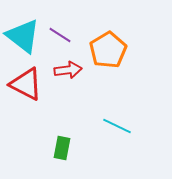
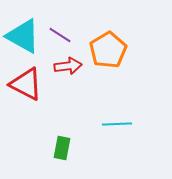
cyan triangle: rotated 9 degrees counterclockwise
red arrow: moved 4 px up
cyan line: moved 2 px up; rotated 28 degrees counterclockwise
